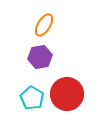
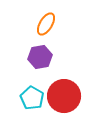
orange ellipse: moved 2 px right, 1 px up
red circle: moved 3 px left, 2 px down
